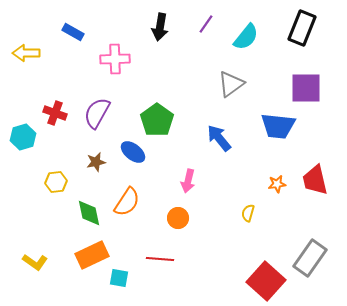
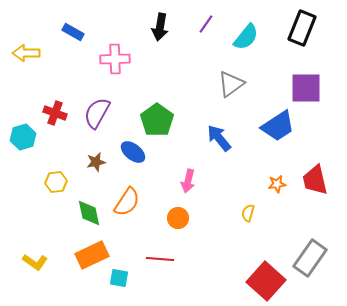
blue trapezoid: rotated 39 degrees counterclockwise
